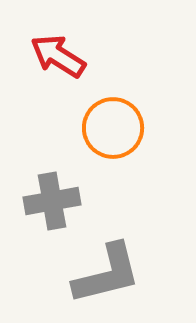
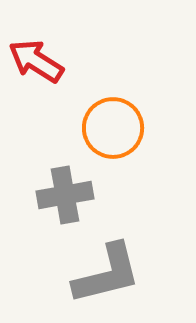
red arrow: moved 22 px left, 5 px down
gray cross: moved 13 px right, 6 px up
